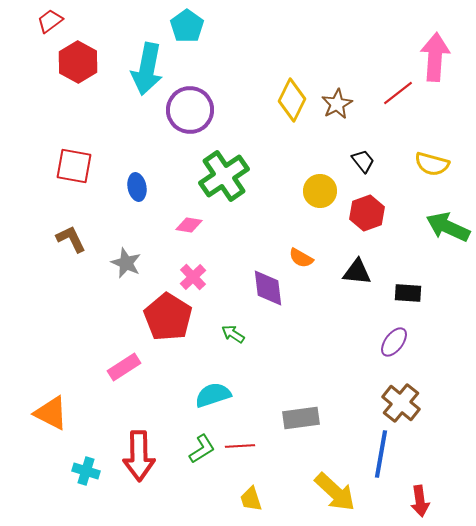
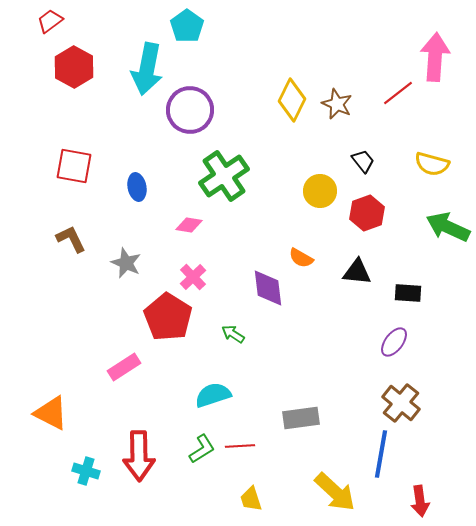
red hexagon at (78, 62): moved 4 px left, 5 px down
brown star at (337, 104): rotated 20 degrees counterclockwise
